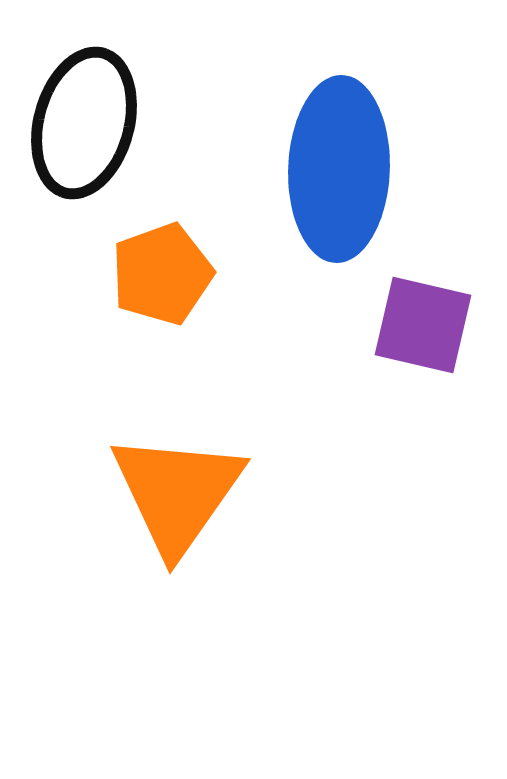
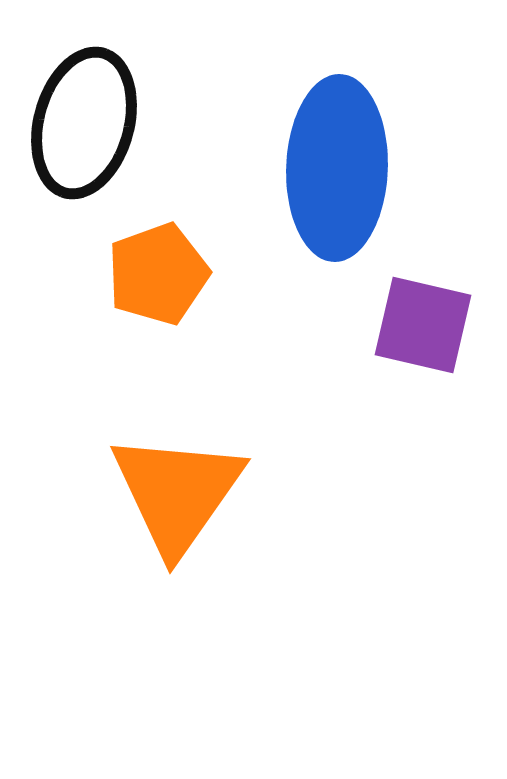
blue ellipse: moved 2 px left, 1 px up
orange pentagon: moved 4 px left
